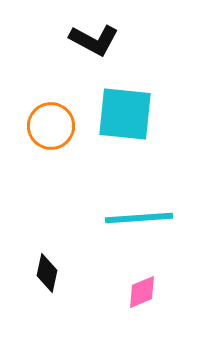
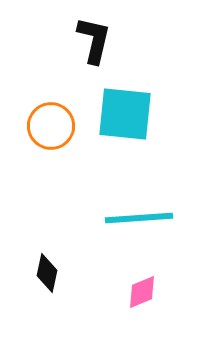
black L-shape: rotated 105 degrees counterclockwise
